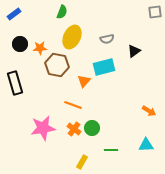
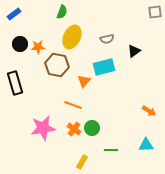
orange star: moved 2 px left, 1 px up
